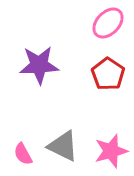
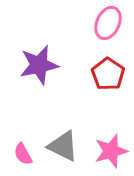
pink ellipse: rotated 20 degrees counterclockwise
purple star: rotated 9 degrees counterclockwise
